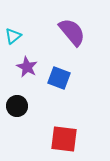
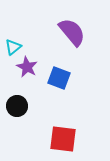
cyan triangle: moved 11 px down
red square: moved 1 px left
